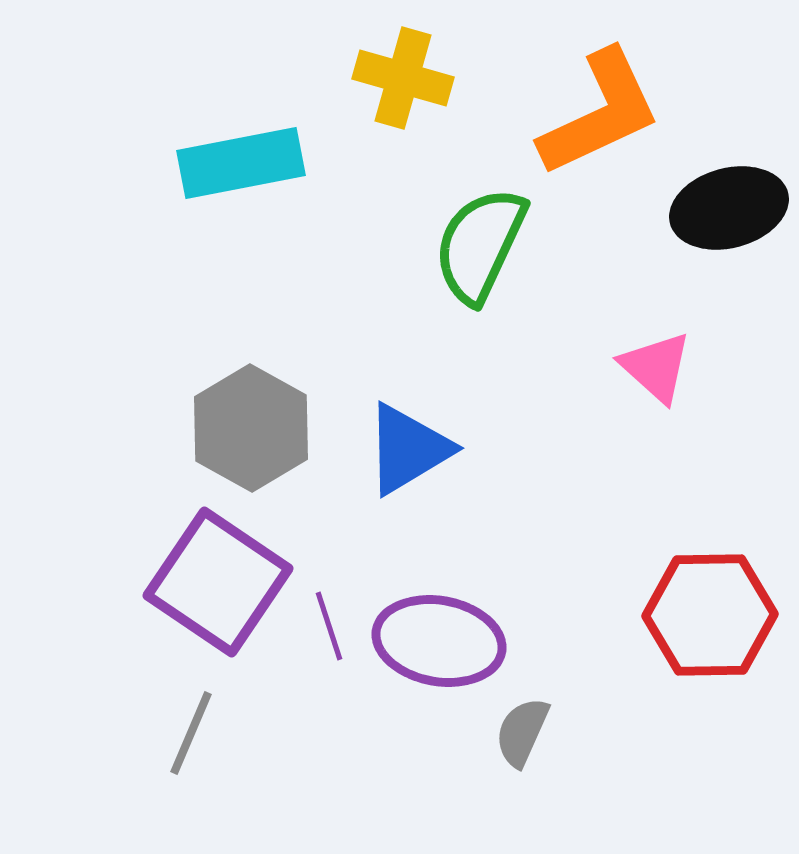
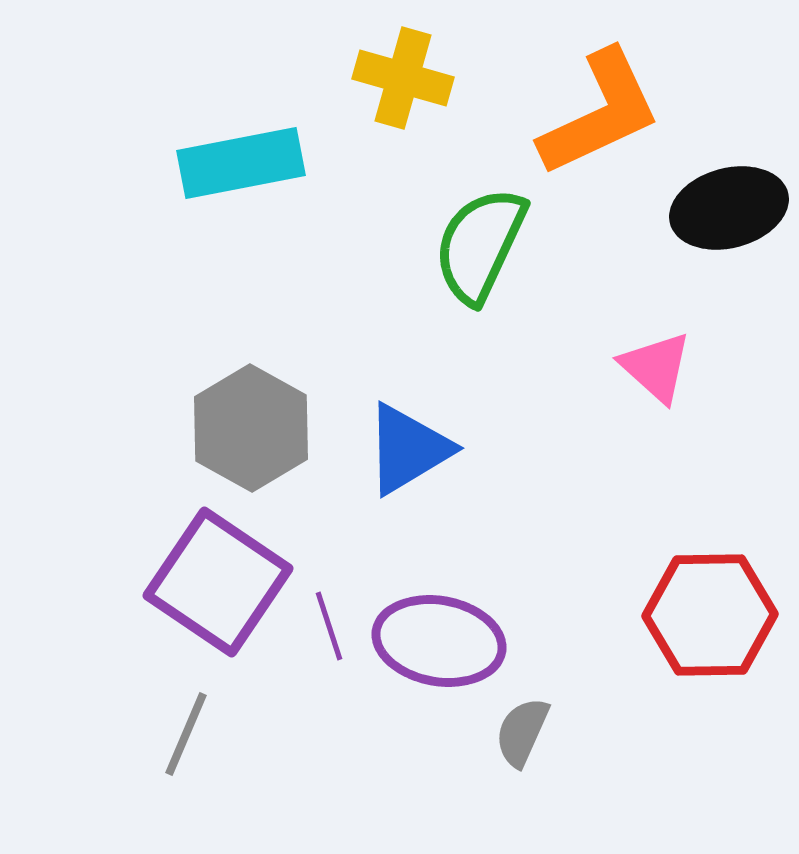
gray line: moved 5 px left, 1 px down
